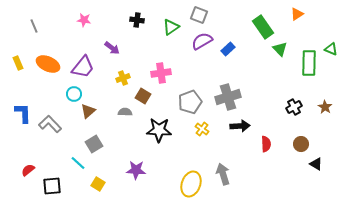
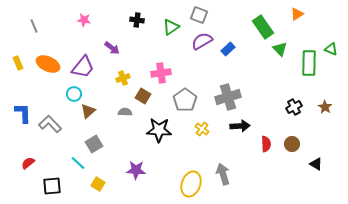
gray pentagon at (190, 102): moved 5 px left, 2 px up; rotated 15 degrees counterclockwise
brown circle at (301, 144): moved 9 px left
red semicircle at (28, 170): moved 7 px up
